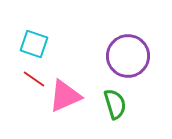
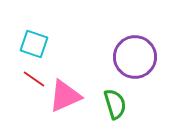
purple circle: moved 7 px right, 1 px down
